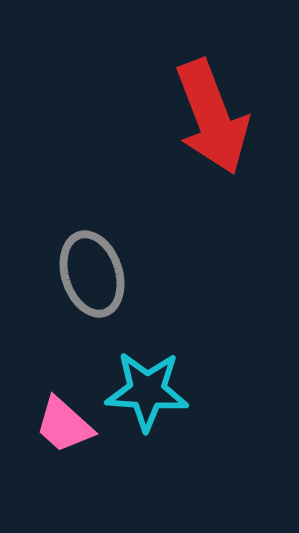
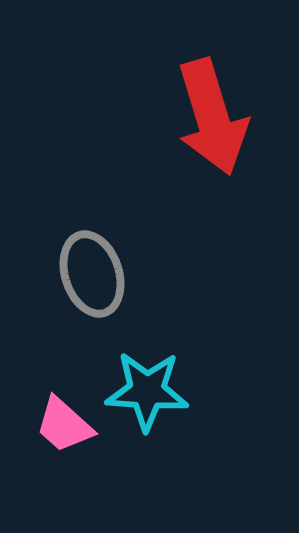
red arrow: rotated 4 degrees clockwise
